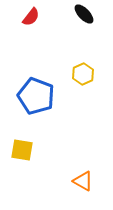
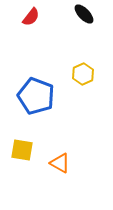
orange triangle: moved 23 px left, 18 px up
